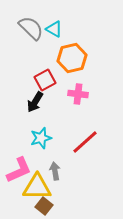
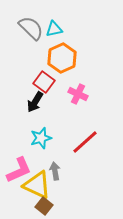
cyan triangle: rotated 42 degrees counterclockwise
orange hexagon: moved 10 px left; rotated 12 degrees counterclockwise
red square: moved 1 px left, 2 px down; rotated 25 degrees counterclockwise
pink cross: rotated 18 degrees clockwise
yellow triangle: moved 2 px up; rotated 24 degrees clockwise
